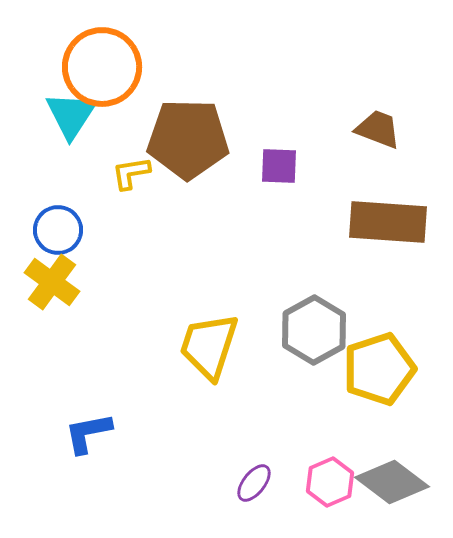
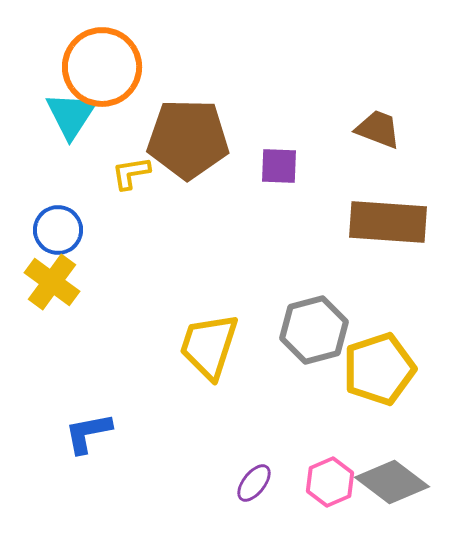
gray hexagon: rotated 14 degrees clockwise
